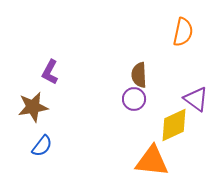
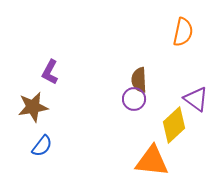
brown semicircle: moved 5 px down
yellow diamond: rotated 18 degrees counterclockwise
